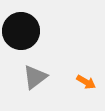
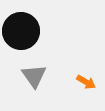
gray triangle: moved 1 px left, 1 px up; rotated 28 degrees counterclockwise
